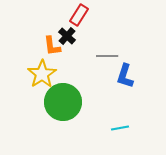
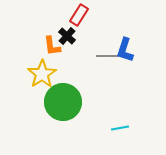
blue L-shape: moved 26 px up
